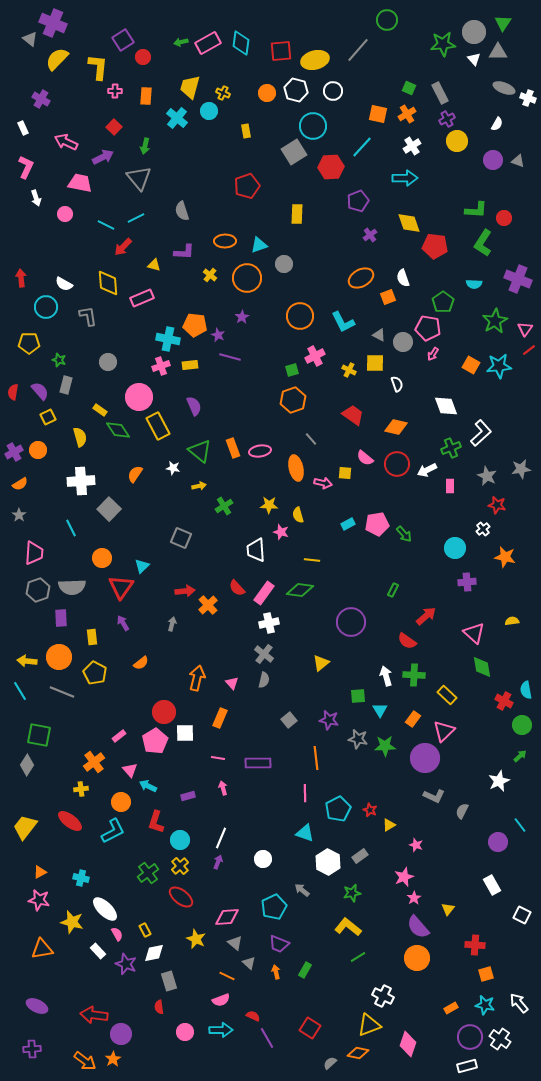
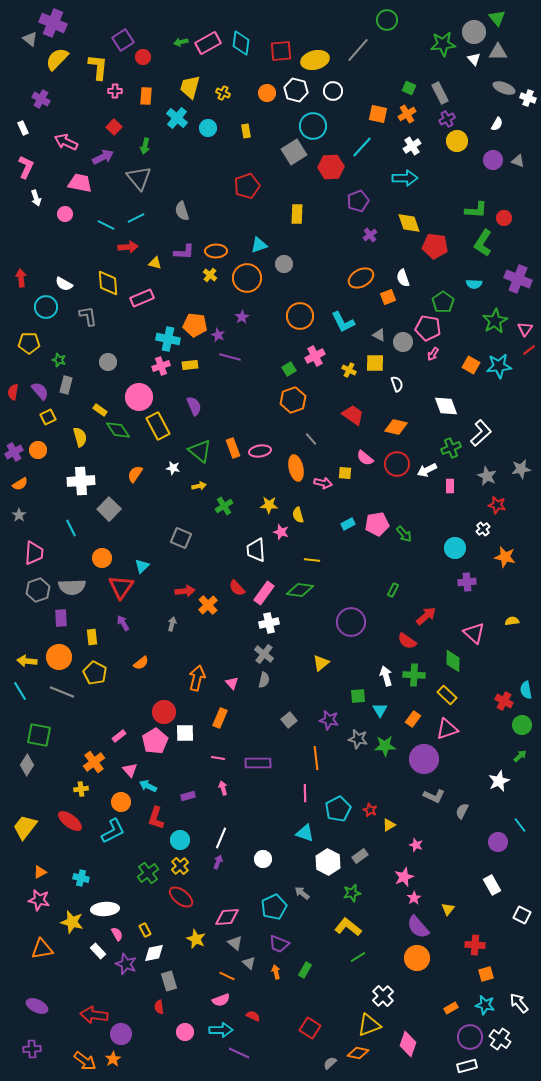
green triangle at (503, 23): moved 6 px left, 5 px up; rotated 12 degrees counterclockwise
cyan circle at (209, 111): moved 1 px left, 17 px down
orange ellipse at (225, 241): moved 9 px left, 10 px down
red arrow at (123, 247): moved 5 px right; rotated 138 degrees counterclockwise
yellow triangle at (154, 265): moved 1 px right, 2 px up
green square at (292, 370): moved 3 px left, 1 px up; rotated 16 degrees counterclockwise
green diamond at (482, 667): moved 29 px left, 6 px up; rotated 10 degrees clockwise
pink triangle at (444, 731): moved 3 px right, 2 px up; rotated 25 degrees clockwise
purple circle at (425, 758): moved 1 px left, 1 px down
red L-shape at (156, 822): moved 4 px up
gray arrow at (302, 890): moved 3 px down
white ellipse at (105, 909): rotated 48 degrees counterclockwise
white cross at (383, 996): rotated 20 degrees clockwise
purple line at (267, 1038): moved 28 px left, 15 px down; rotated 35 degrees counterclockwise
